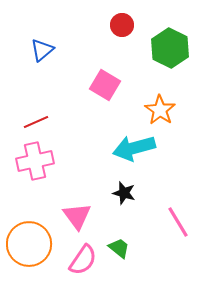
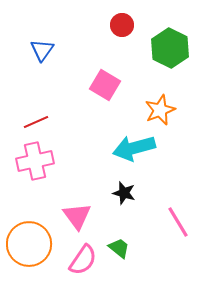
blue triangle: rotated 15 degrees counterclockwise
orange star: rotated 16 degrees clockwise
